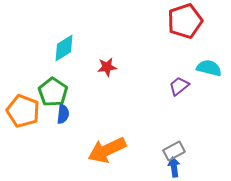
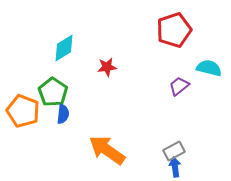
red pentagon: moved 11 px left, 9 px down
orange arrow: rotated 60 degrees clockwise
blue arrow: moved 1 px right
